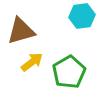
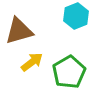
cyan hexagon: moved 6 px left; rotated 15 degrees counterclockwise
brown triangle: moved 2 px left
